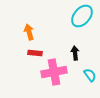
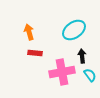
cyan ellipse: moved 8 px left, 14 px down; rotated 15 degrees clockwise
black arrow: moved 7 px right, 3 px down
pink cross: moved 8 px right
